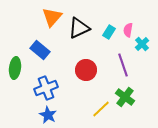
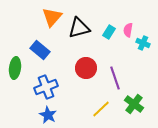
black triangle: rotated 10 degrees clockwise
cyan cross: moved 1 px right, 1 px up; rotated 24 degrees counterclockwise
purple line: moved 8 px left, 13 px down
red circle: moved 2 px up
blue cross: moved 1 px up
green cross: moved 9 px right, 7 px down
